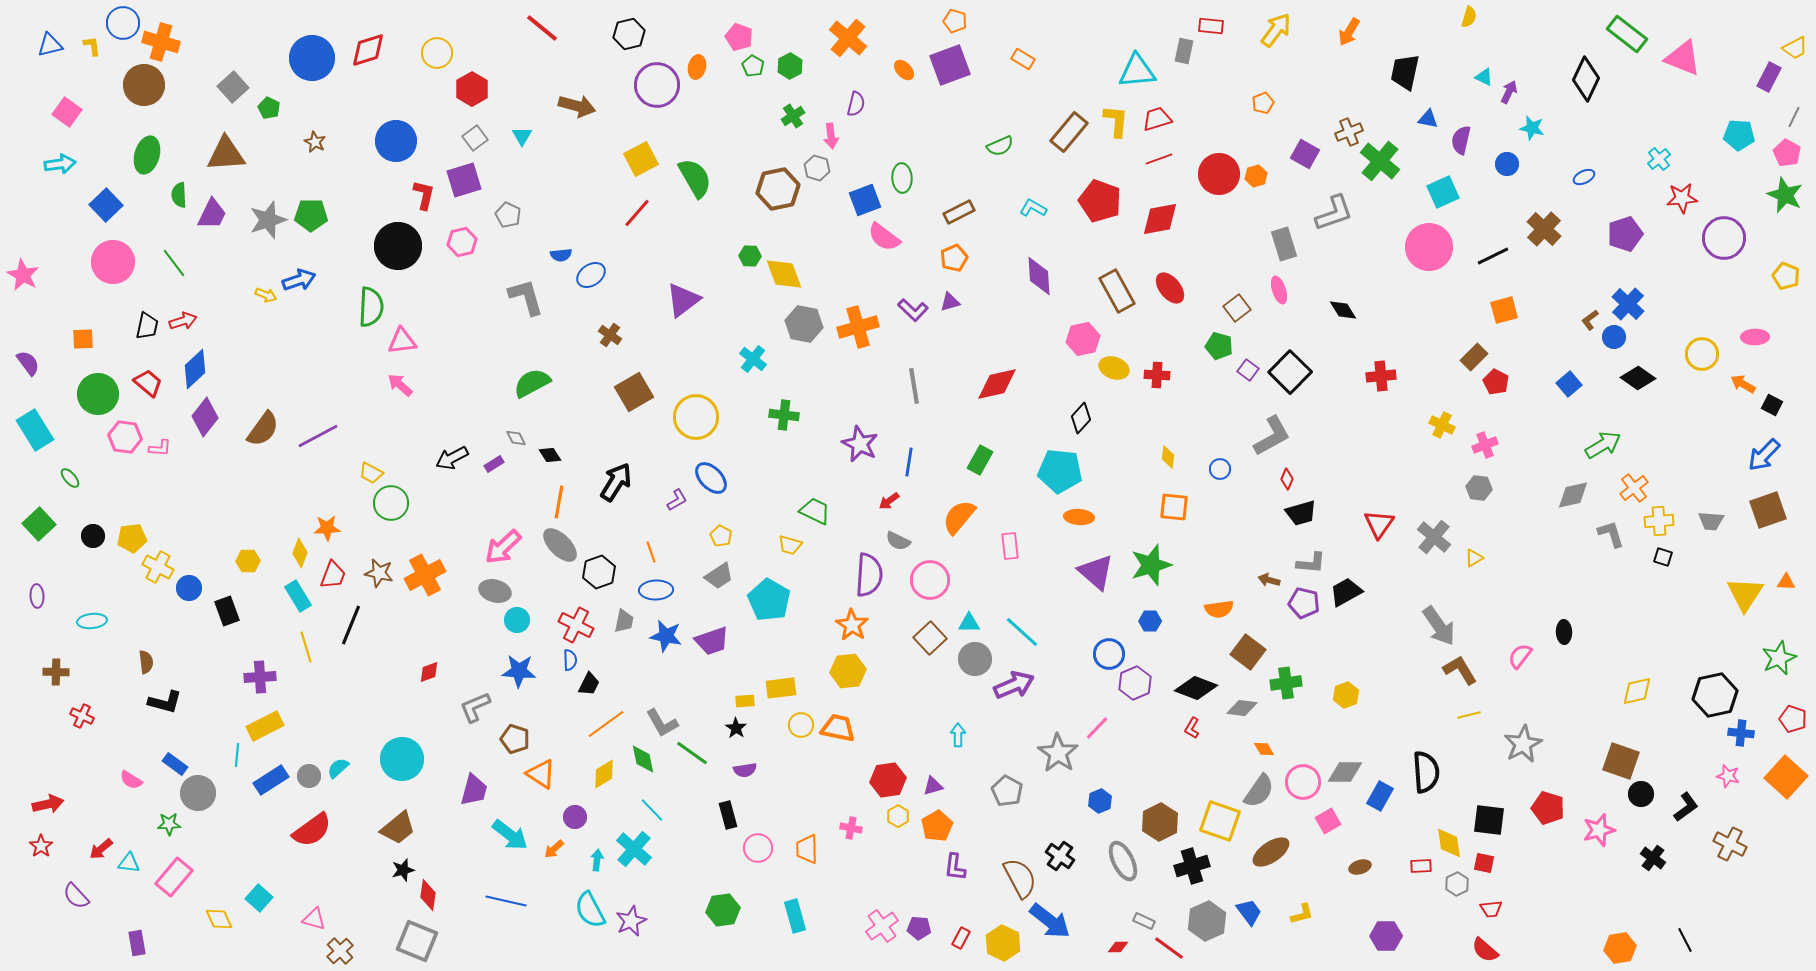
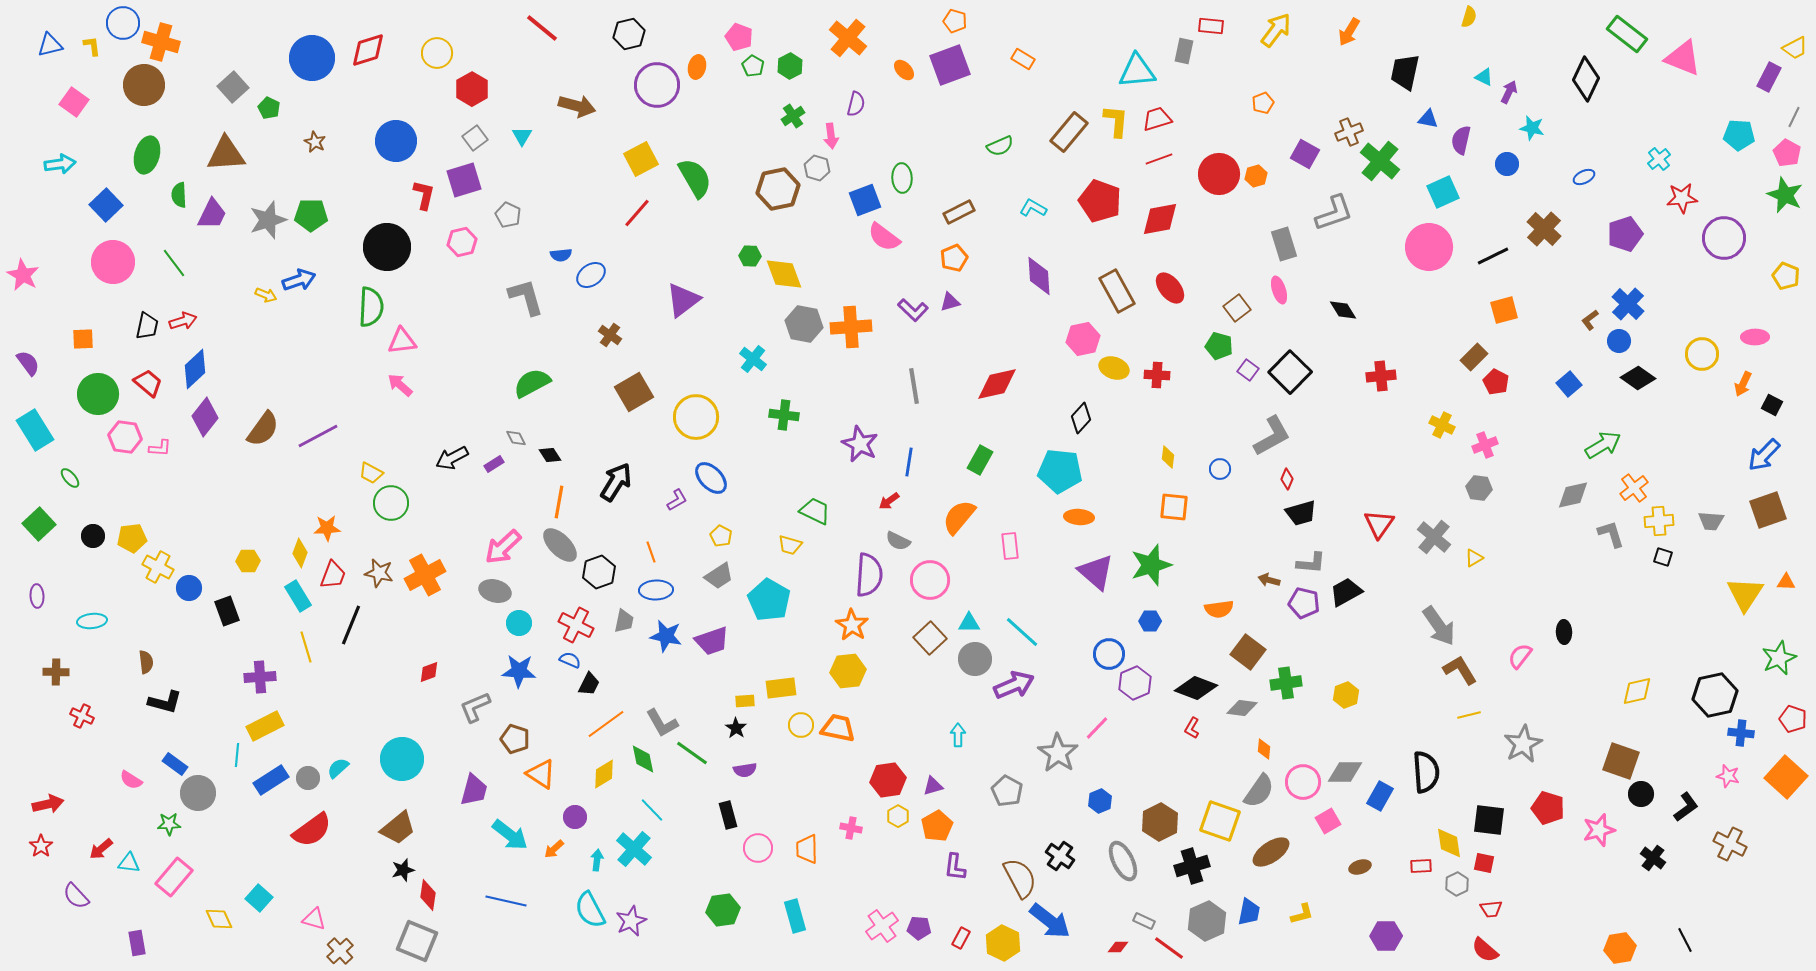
pink square at (67, 112): moved 7 px right, 10 px up
black circle at (398, 246): moved 11 px left, 1 px down
orange cross at (858, 327): moved 7 px left; rotated 12 degrees clockwise
blue circle at (1614, 337): moved 5 px right, 4 px down
orange arrow at (1743, 384): rotated 95 degrees counterclockwise
cyan circle at (517, 620): moved 2 px right, 3 px down
blue semicircle at (570, 660): rotated 65 degrees counterclockwise
orange diamond at (1264, 749): rotated 35 degrees clockwise
gray circle at (309, 776): moved 1 px left, 2 px down
blue trapezoid at (1249, 912): rotated 48 degrees clockwise
